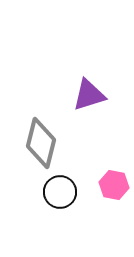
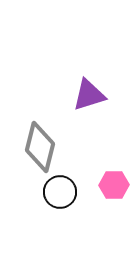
gray diamond: moved 1 px left, 4 px down
pink hexagon: rotated 12 degrees counterclockwise
